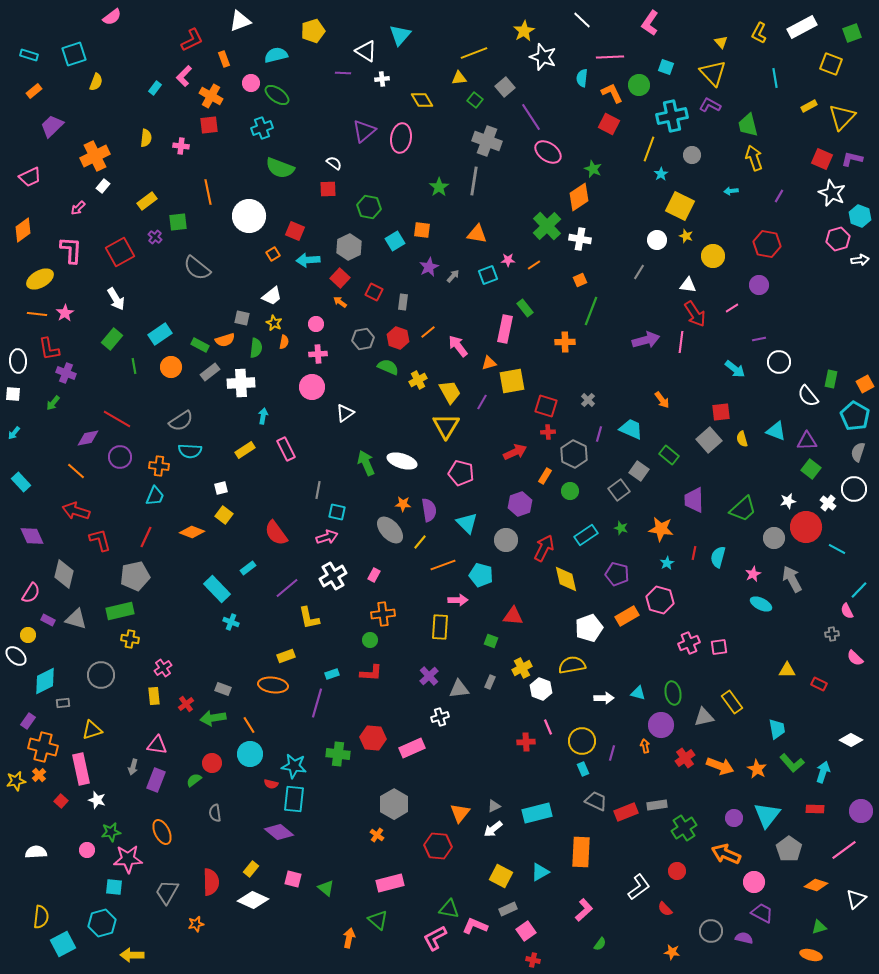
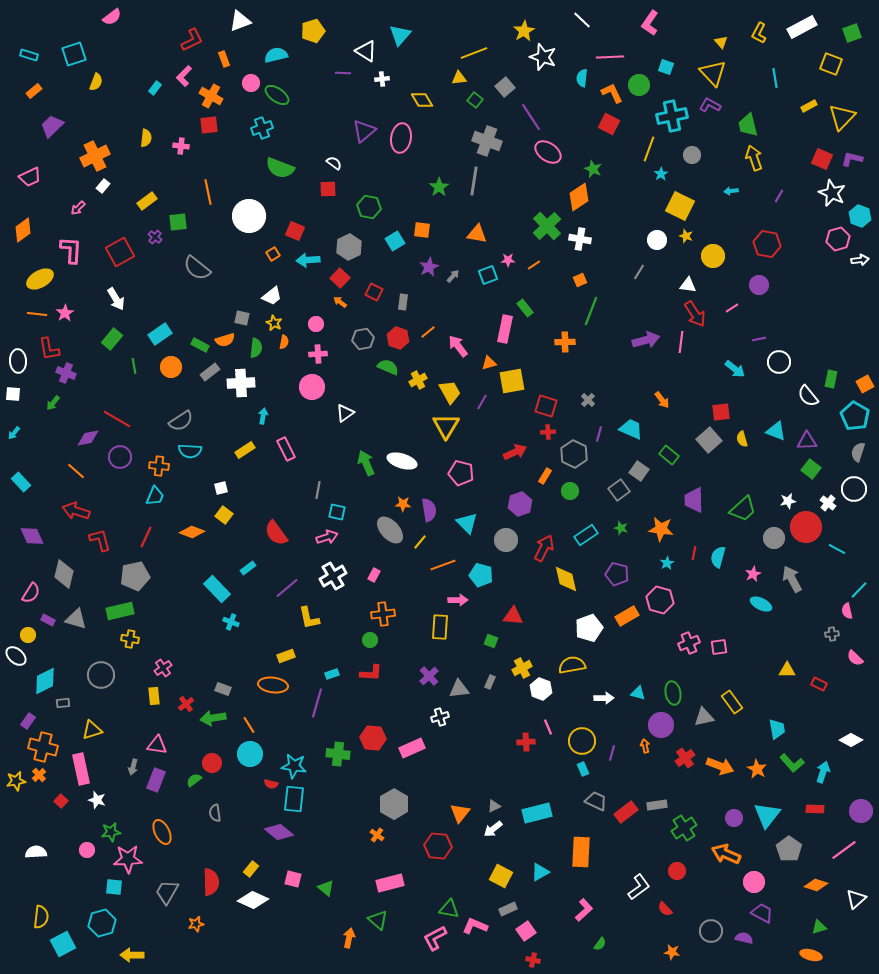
pink semicircle at (847, 611): rotated 14 degrees clockwise
red rectangle at (626, 812): rotated 15 degrees counterclockwise
